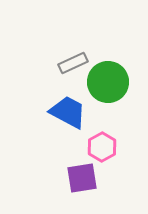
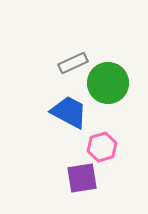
green circle: moved 1 px down
blue trapezoid: moved 1 px right
pink hexagon: rotated 12 degrees clockwise
